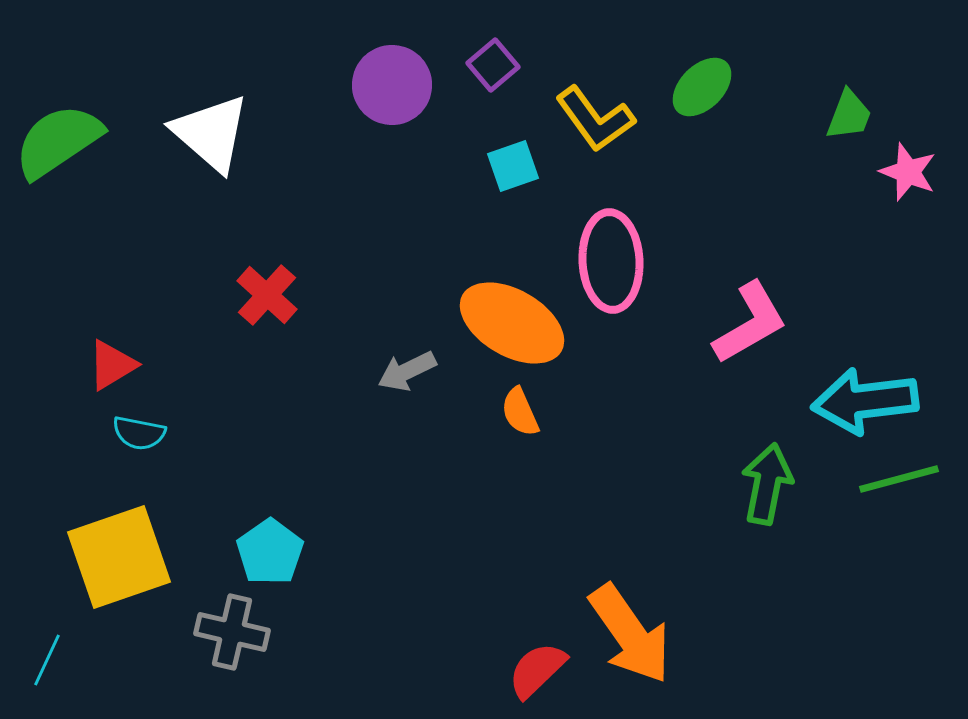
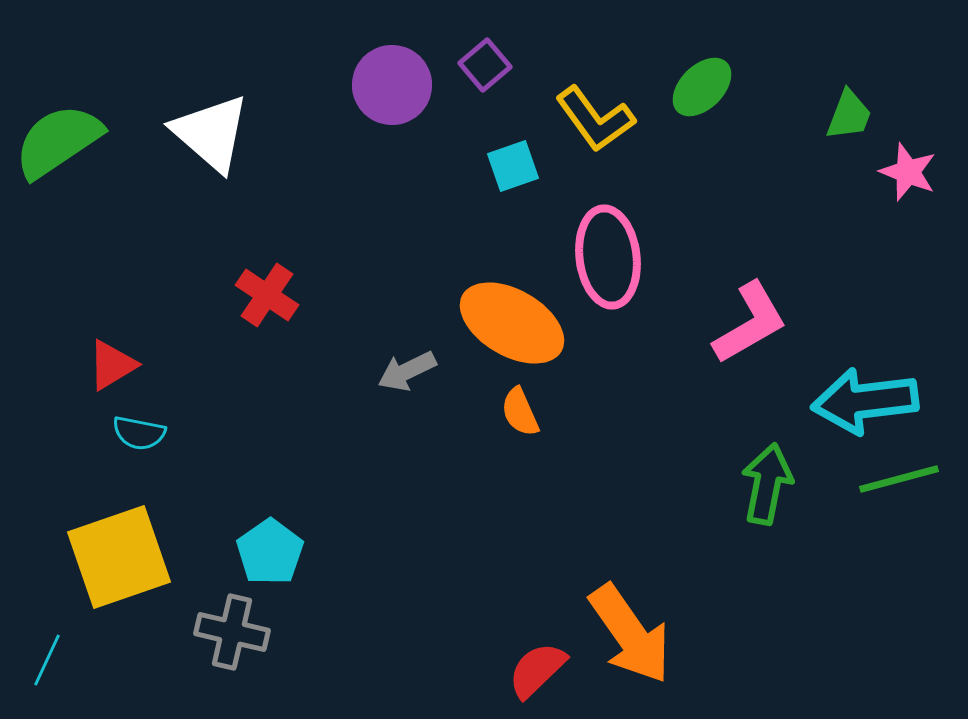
purple square: moved 8 px left
pink ellipse: moved 3 px left, 4 px up; rotated 4 degrees counterclockwise
red cross: rotated 8 degrees counterclockwise
